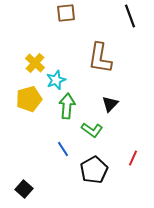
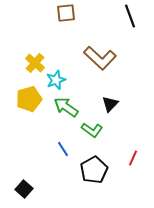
brown L-shape: rotated 56 degrees counterclockwise
green arrow: moved 1 px left, 1 px down; rotated 60 degrees counterclockwise
